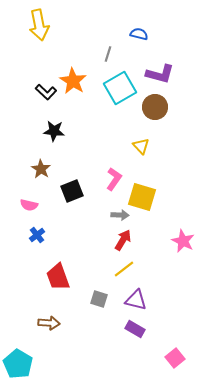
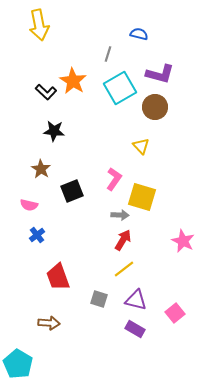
pink square: moved 45 px up
